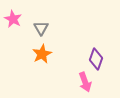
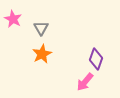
pink arrow: rotated 60 degrees clockwise
